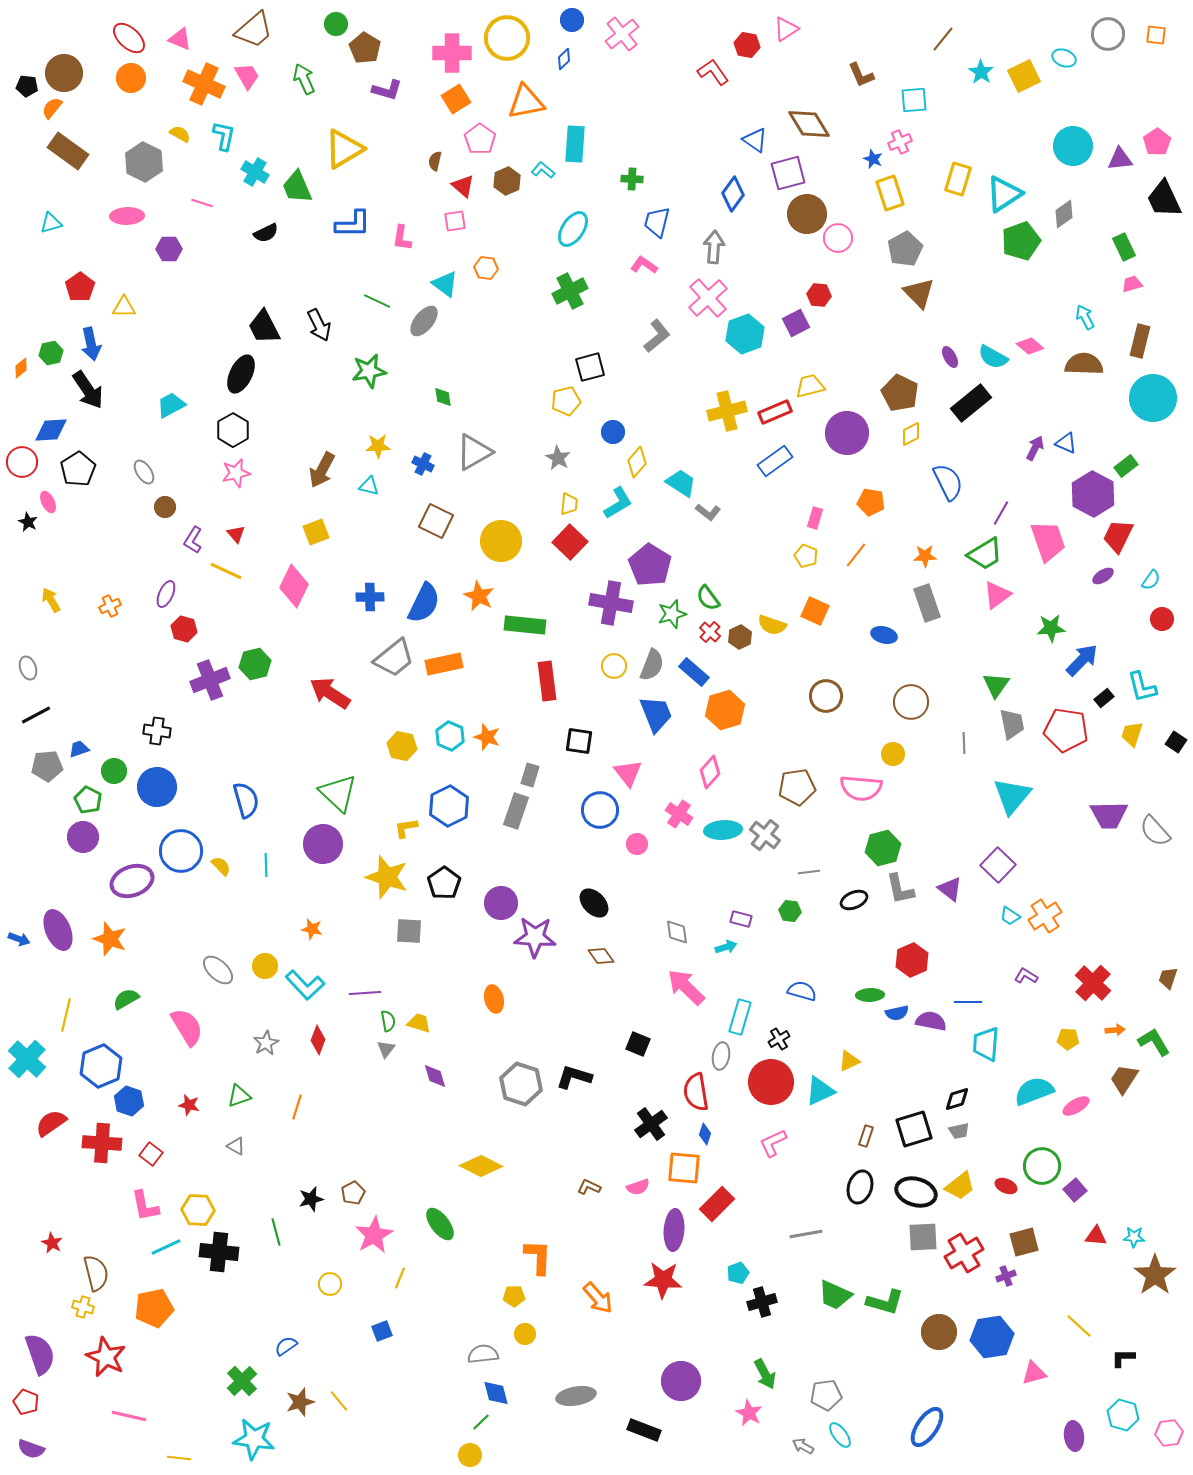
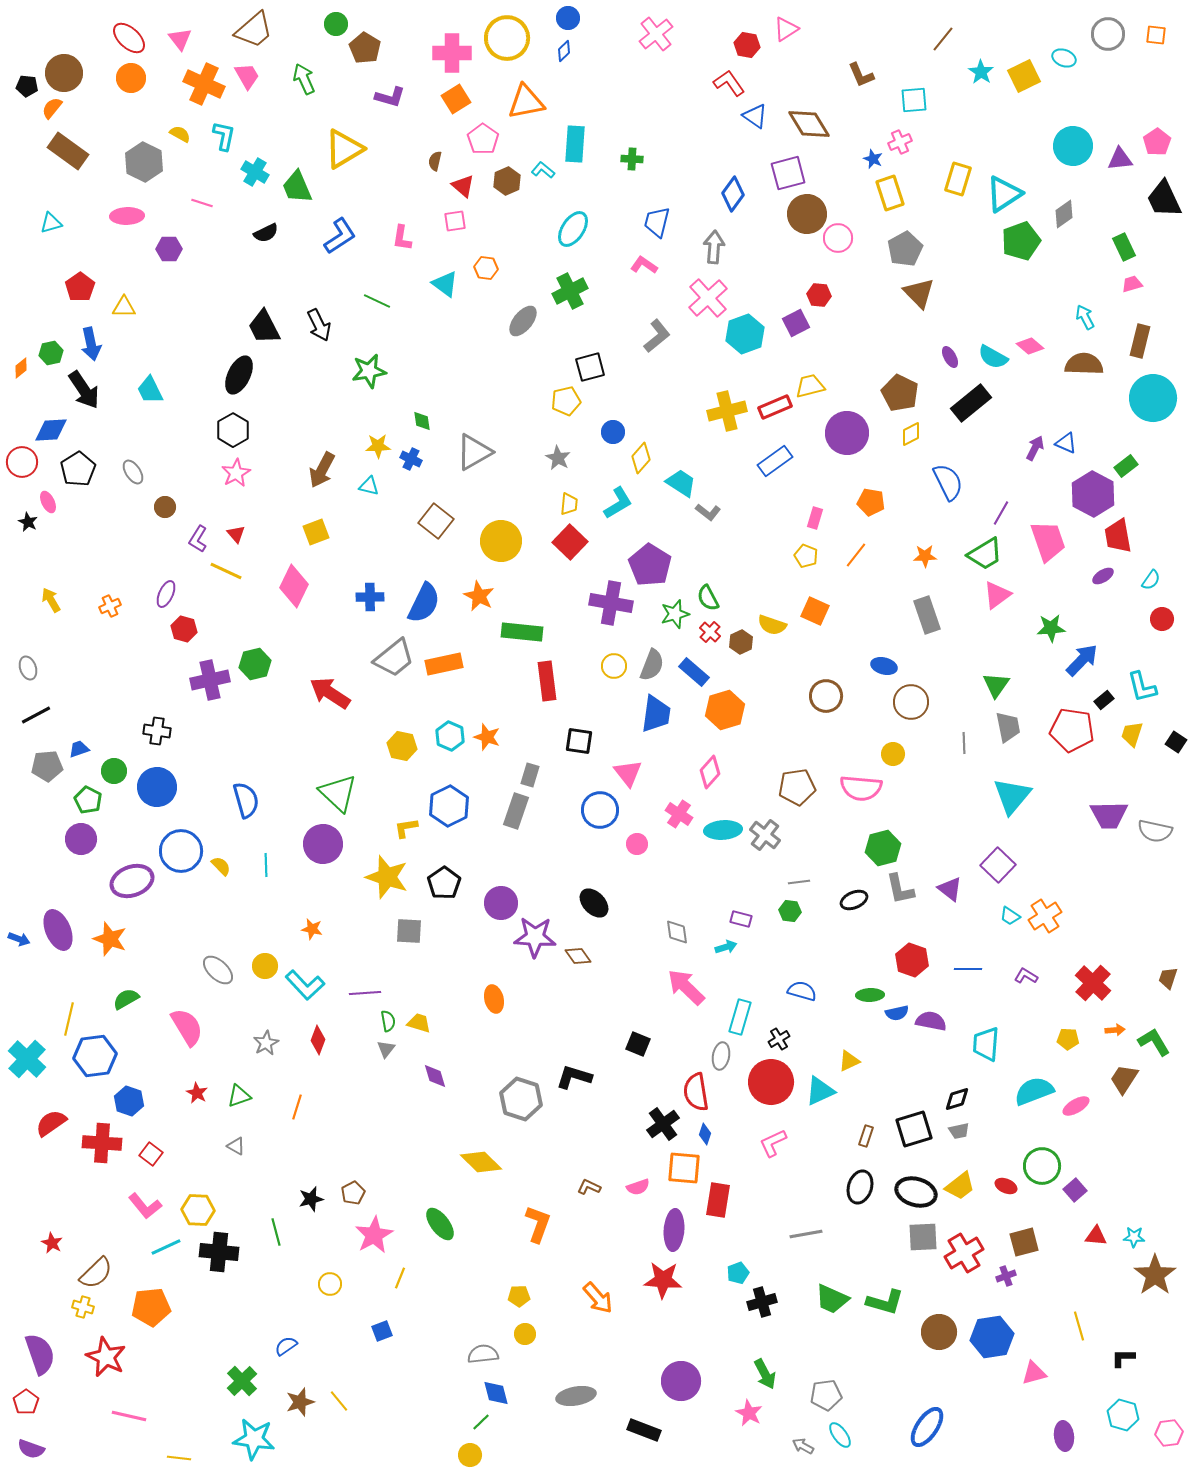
blue circle at (572, 20): moved 4 px left, 2 px up
pink cross at (622, 34): moved 34 px right
pink triangle at (180, 39): rotated 30 degrees clockwise
blue diamond at (564, 59): moved 8 px up
red L-shape at (713, 72): moved 16 px right, 11 px down
purple L-shape at (387, 90): moved 3 px right, 7 px down
pink pentagon at (480, 139): moved 3 px right
blue triangle at (755, 140): moved 24 px up
green cross at (632, 179): moved 20 px up
blue L-shape at (353, 224): moved 13 px left, 12 px down; rotated 33 degrees counterclockwise
gray ellipse at (424, 321): moved 99 px right
black ellipse at (241, 374): moved 2 px left, 1 px down
black arrow at (88, 390): moved 4 px left
green diamond at (443, 397): moved 21 px left, 24 px down
cyan trapezoid at (171, 405): moved 21 px left, 15 px up; rotated 88 degrees counterclockwise
red rectangle at (775, 412): moved 5 px up
yellow diamond at (637, 462): moved 4 px right, 4 px up
blue cross at (423, 464): moved 12 px left, 5 px up
gray ellipse at (144, 472): moved 11 px left
pink star at (236, 473): rotated 16 degrees counterclockwise
brown square at (436, 521): rotated 12 degrees clockwise
red trapezoid at (1118, 536): rotated 36 degrees counterclockwise
purple L-shape at (193, 540): moved 5 px right, 1 px up
green semicircle at (708, 598): rotated 8 degrees clockwise
gray rectangle at (927, 603): moved 12 px down
green star at (672, 614): moved 3 px right
green rectangle at (525, 625): moved 3 px left, 7 px down
blue ellipse at (884, 635): moved 31 px down
brown hexagon at (740, 637): moved 1 px right, 5 px down
purple cross at (210, 680): rotated 9 degrees clockwise
black rectangle at (1104, 698): moved 2 px down
blue trapezoid at (656, 714): rotated 30 degrees clockwise
gray trapezoid at (1012, 724): moved 4 px left, 3 px down
red pentagon at (1066, 730): moved 6 px right
gray semicircle at (1155, 831): rotated 36 degrees counterclockwise
purple circle at (83, 837): moved 2 px left, 2 px down
gray line at (809, 872): moved 10 px left, 10 px down
brown diamond at (601, 956): moved 23 px left
red hexagon at (912, 960): rotated 16 degrees counterclockwise
blue line at (968, 1002): moved 33 px up
yellow line at (66, 1015): moved 3 px right, 4 px down
blue hexagon at (101, 1066): moved 6 px left, 10 px up; rotated 15 degrees clockwise
gray hexagon at (521, 1084): moved 15 px down
red star at (189, 1105): moved 8 px right, 12 px up; rotated 15 degrees clockwise
black cross at (651, 1124): moved 12 px right
yellow diamond at (481, 1166): moved 4 px up; rotated 18 degrees clockwise
red rectangle at (717, 1204): moved 1 px right, 4 px up; rotated 36 degrees counterclockwise
pink L-shape at (145, 1206): rotated 28 degrees counterclockwise
orange L-shape at (538, 1257): moved 33 px up; rotated 18 degrees clockwise
brown semicircle at (96, 1273): rotated 60 degrees clockwise
green trapezoid at (835, 1295): moved 3 px left, 4 px down
yellow pentagon at (514, 1296): moved 5 px right
orange pentagon at (154, 1308): moved 3 px left, 1 px up; rotated 6 degrees clockwise
yellow line at (1079, 1326): rotated 32 degrees clockwise
red pentagon at (26, 1402): rotated 15 degrees clockwise
purple ellipse at (1074, 1436): moved 10 px left
